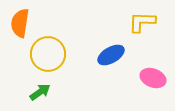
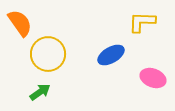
orange semicircle: rotated 136 degrees clockwise
